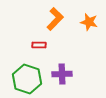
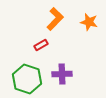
red rectangle: moved 2 px right; rotated 32 degrees counterclockwise
